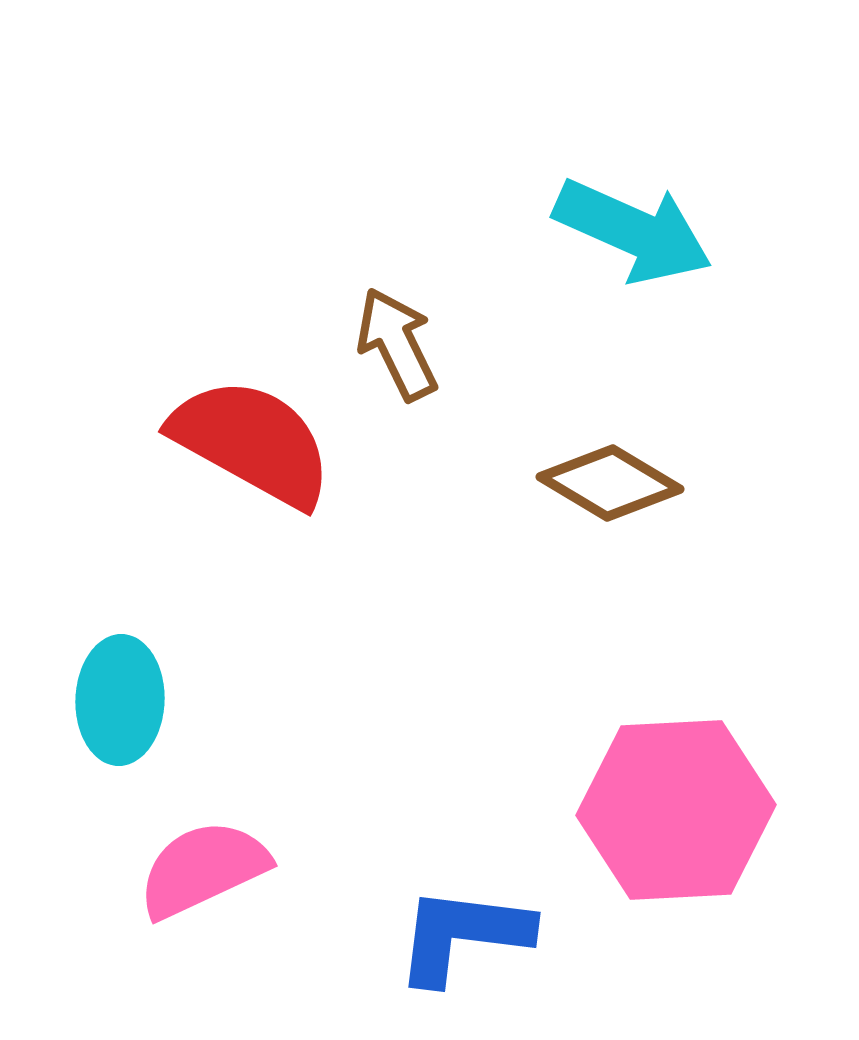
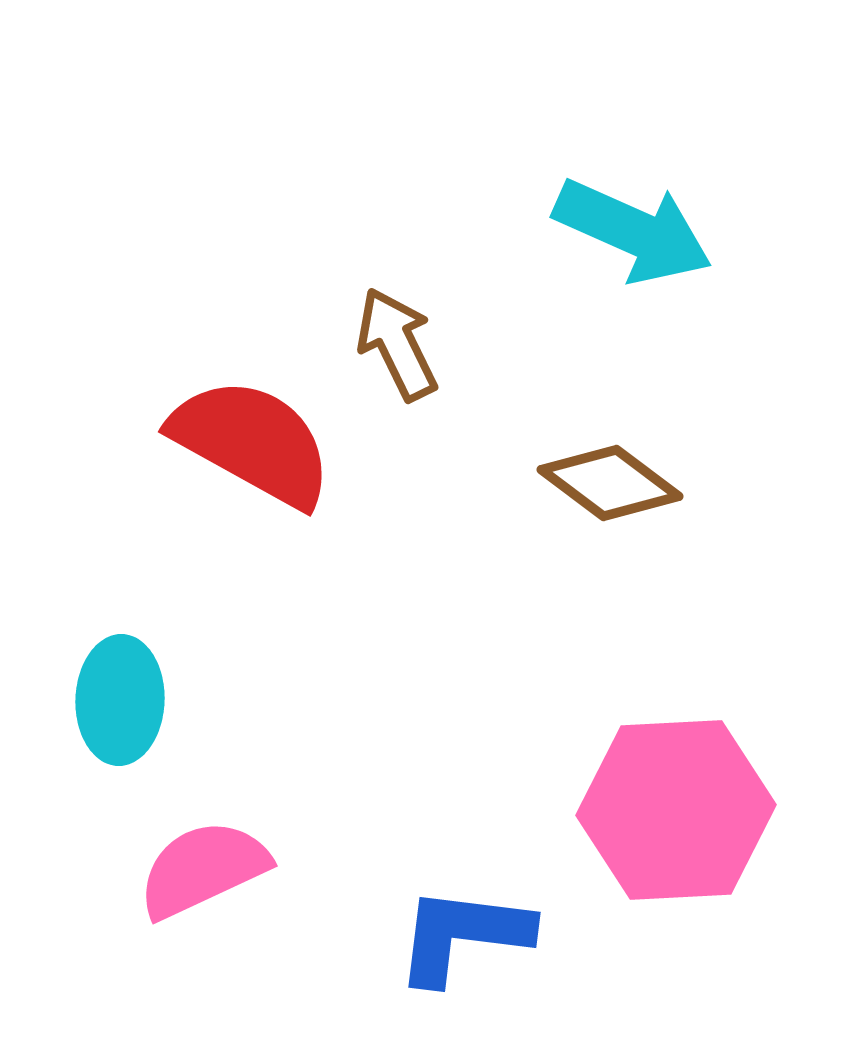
brown diamond: rotated 6 degrees clockwise
